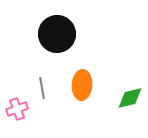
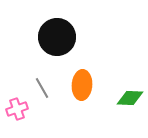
black circle: moved 3 px down
gray line: rotated 20 degrees counterclockwise
green diamond: rotated 16 degrees clockwise
